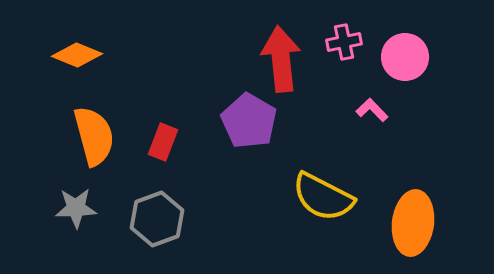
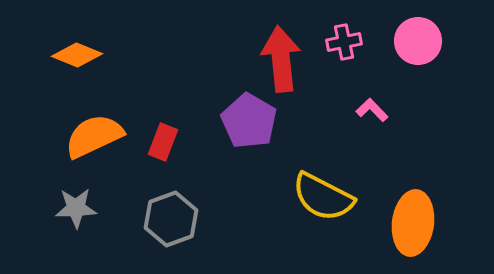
pink circle: moved 13 px right, 16 px up
orange semicircle: rotated 100 degrees counterclockwise
gray hexagon: moved 14 px right
